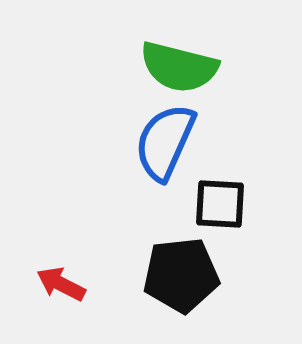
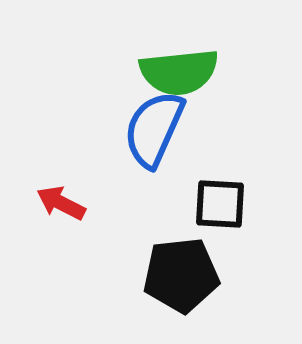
green semicircle: moved 5 px down; rotated 20 degrees counterclockwise
blue semicircle: moved 11 px left, 13 px up
red arrow: moved 81 px up
